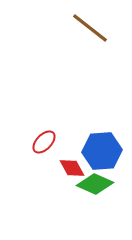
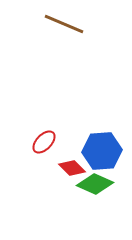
brown line: moved 26 px left, 4 px up; rotated 15 degrees counterclockwise
red diamond: rotated 16 degrees counterclockwise
